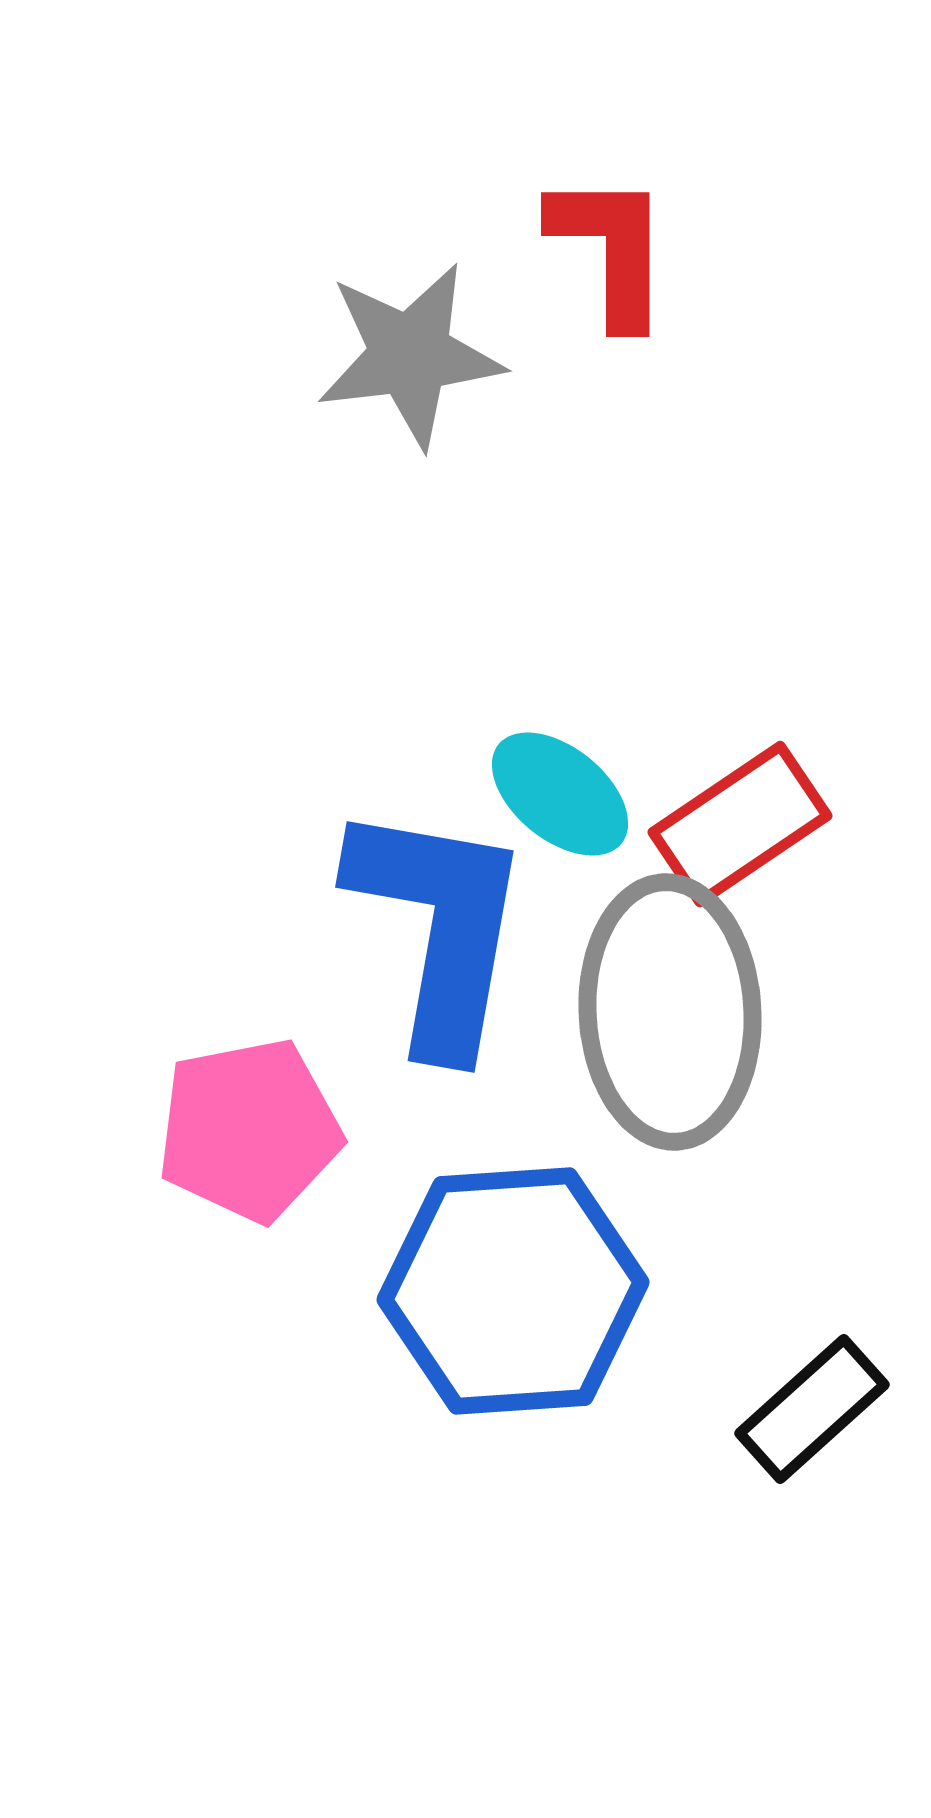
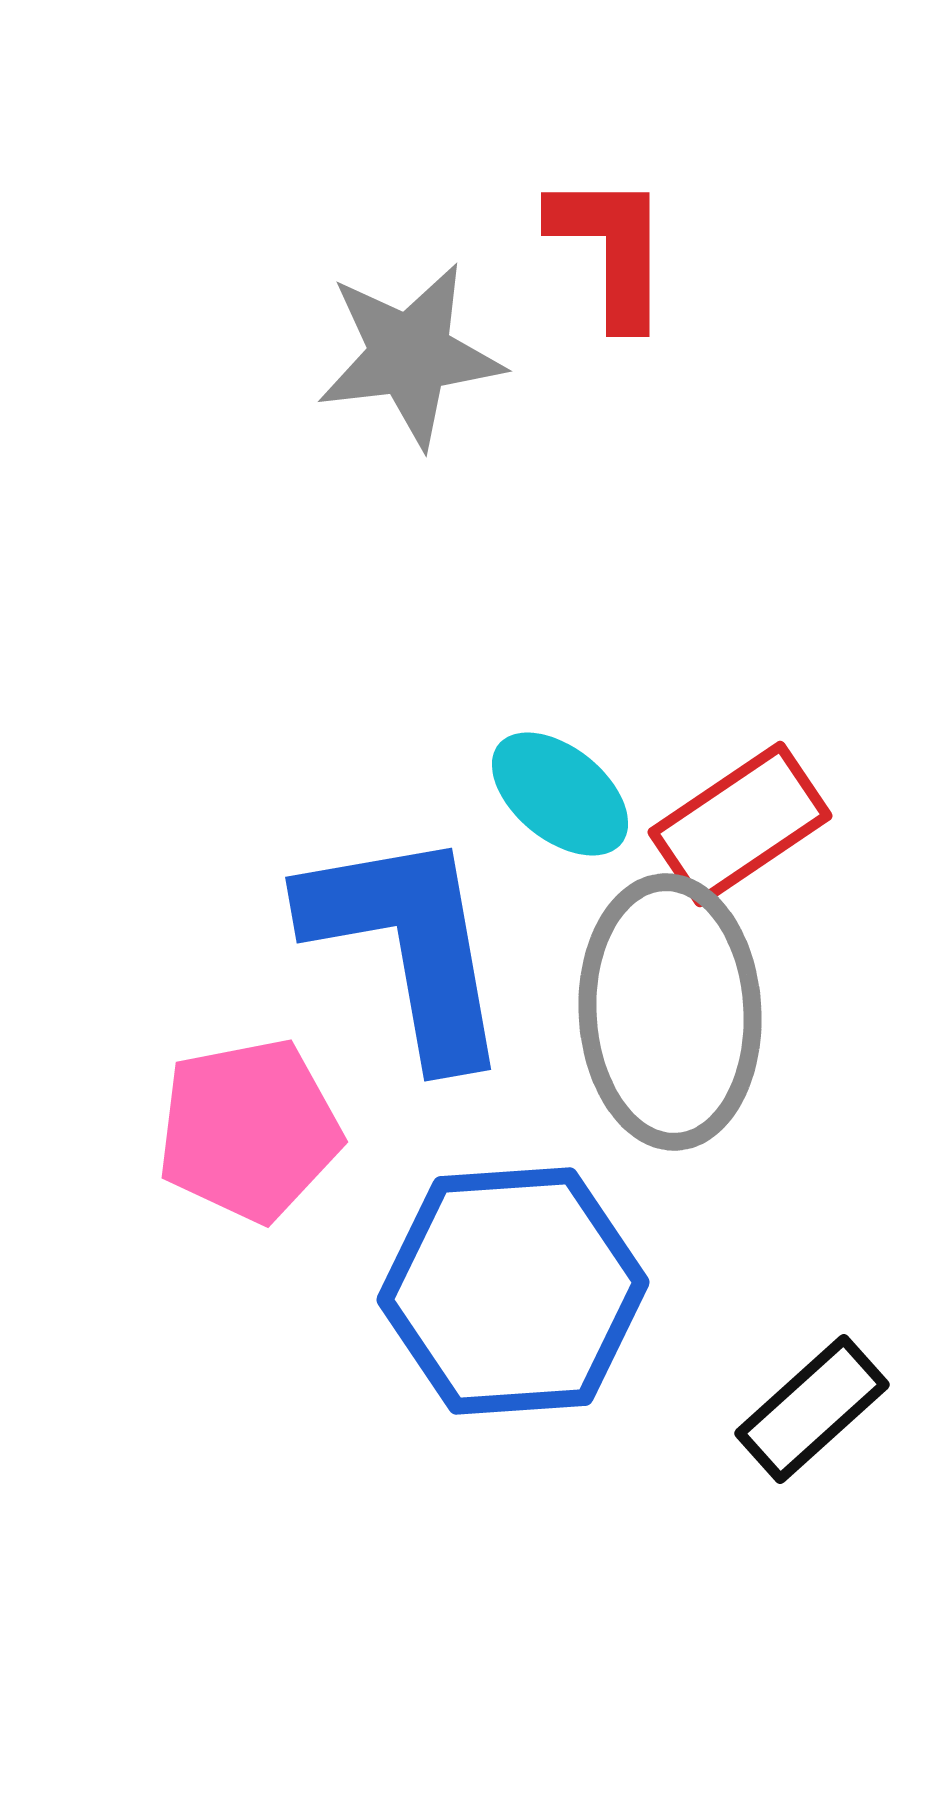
blue L-shape: moved 31 px left, 18 px down; rotated 20 degrees counterclockwise
